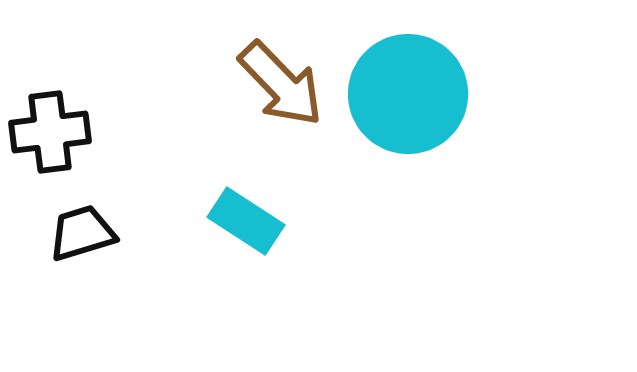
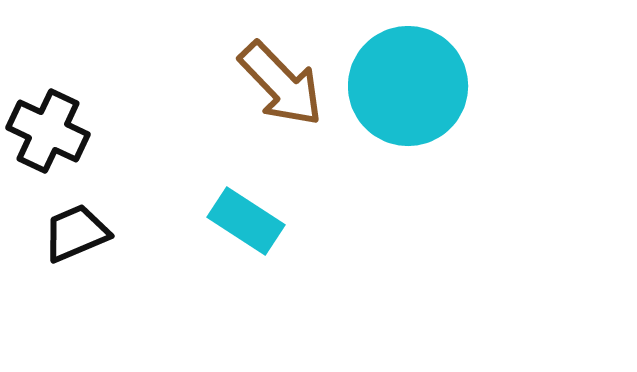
cyan circle: moved 8 px up
black cross: moved 2 px left, 1 px up; rotated 32 degrees clockwise
black trapezoid: moved 6 px left; rotated 6 degrees counterclockwise
